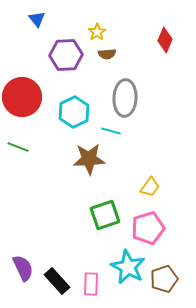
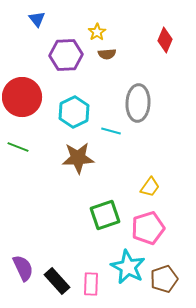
gray ellipse: moved 13 px right, 5 px down
brown star: moved 11 px left, 1 px up
